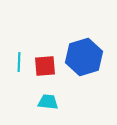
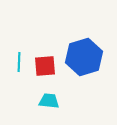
cyan trapezoid: moved 1 px right, 1 px up
